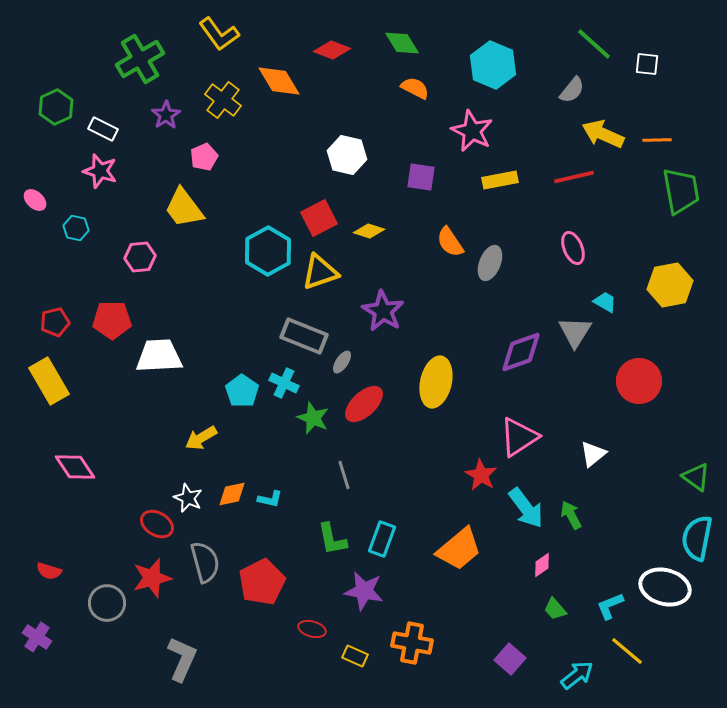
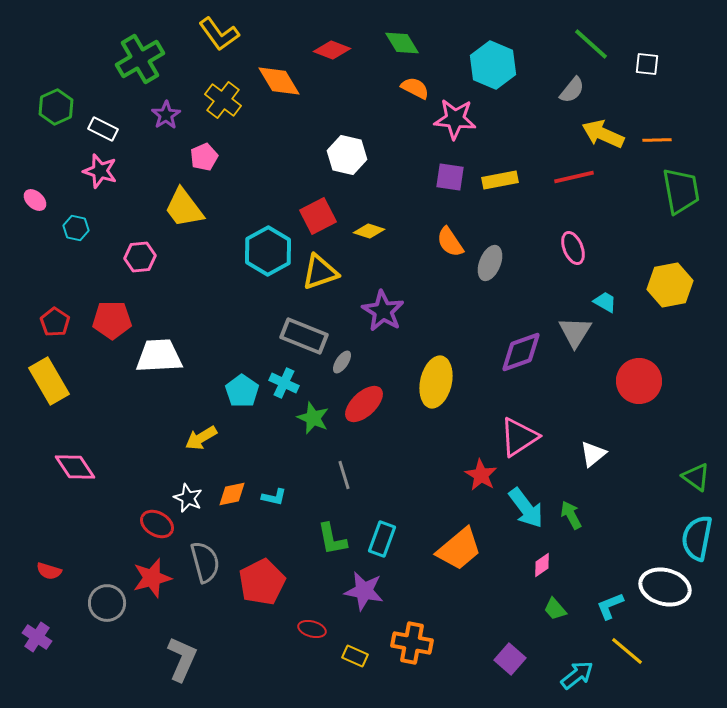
green line at (594, 44): moved 3 px left
pink star at (472, 131): moved 17 px left, 12 px up; rotated 21 degrees counterclockwise
purple square at (421, 177): moved 29 px right
red square at (319, 218): moved 1 px left, 2 px up
red pentagon at (55, 322): rotated 24 degrees counterclockwise
cyan L-shape at (270, 499): moved 4 px right, 2 px up
